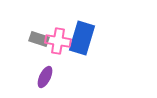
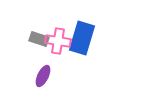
purple ellipse: moved 2 px left, 1 px up
